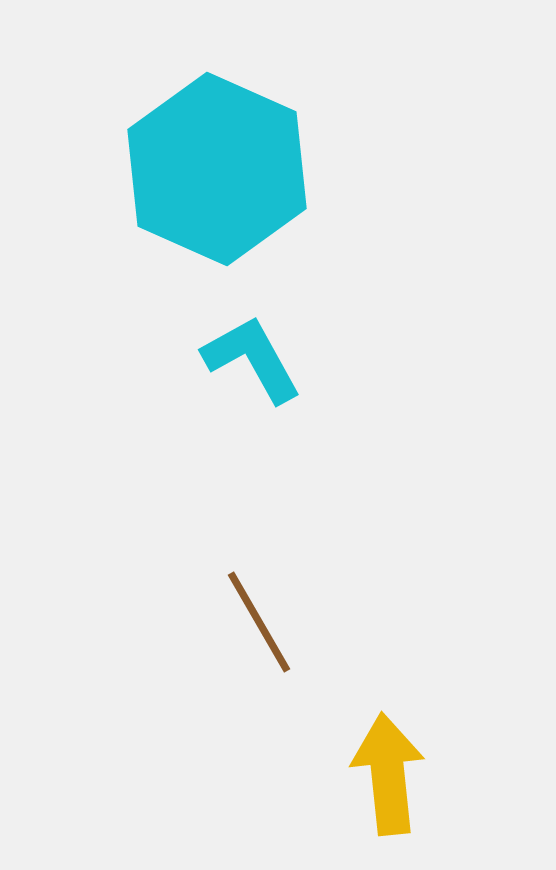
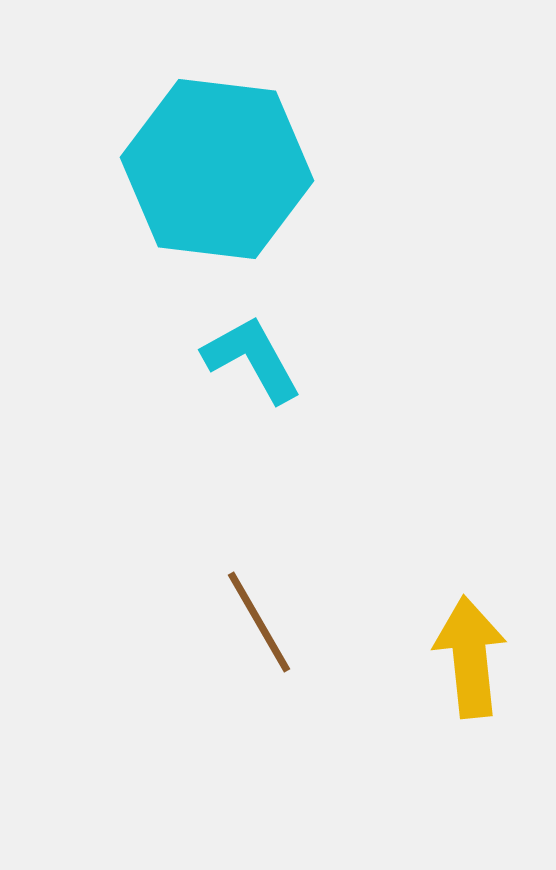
cyan hexagon: rotated 17 degrees counterclockwise
yellow arrow: moved 82 px right, 117 px up
